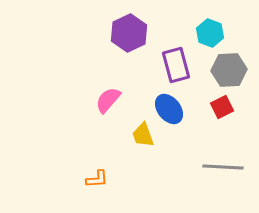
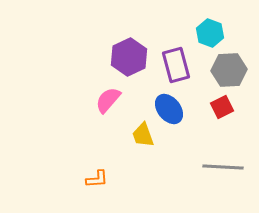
purple hexagon: moved 24 px down
